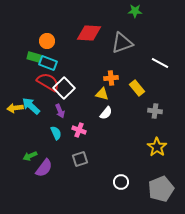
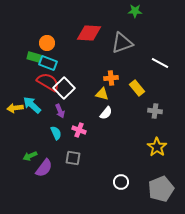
orange circle: moved 2 px down
cyan arrow: moved 1 px right, 1 px up
gray square: moved 7 px left, 1 px up; rotated 28 degrees clockwise
